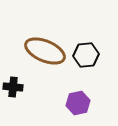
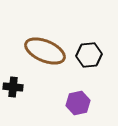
black hexagon: moved 3 px right
